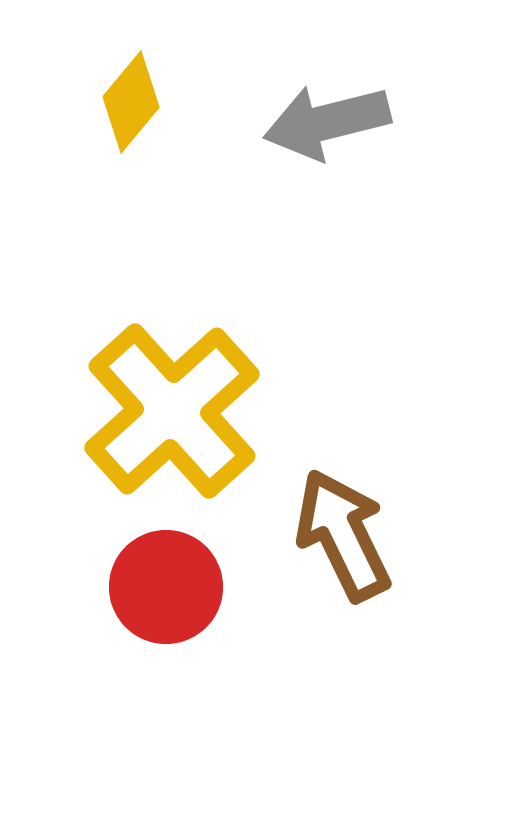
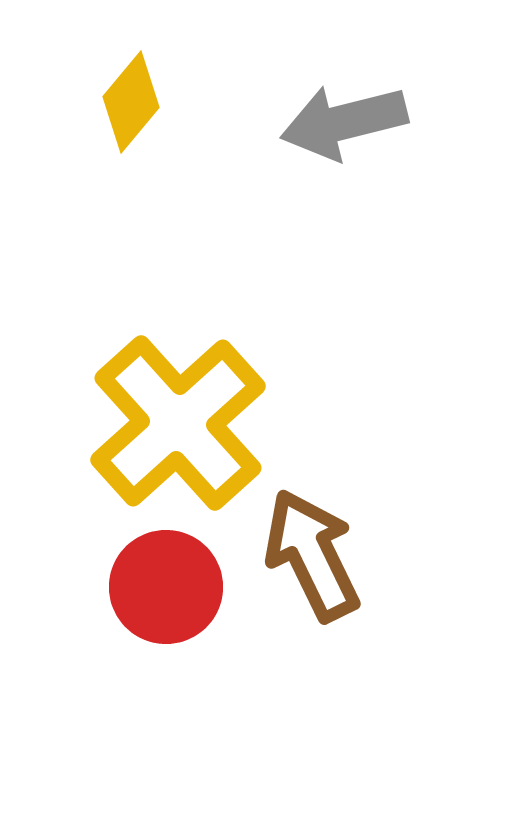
gray arrow: moved 17 px right
yellow cross: moved 6 px right, 12 px down
brown arrow: moved 31 px left, 20 px down
